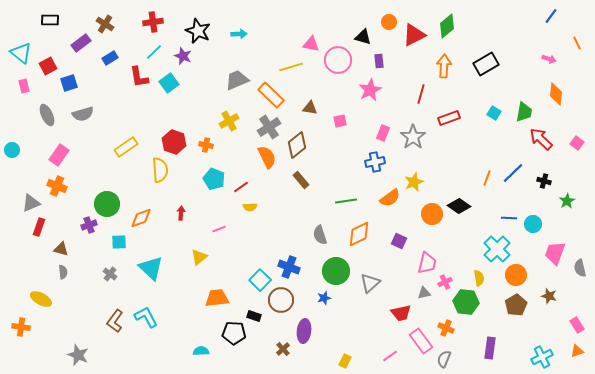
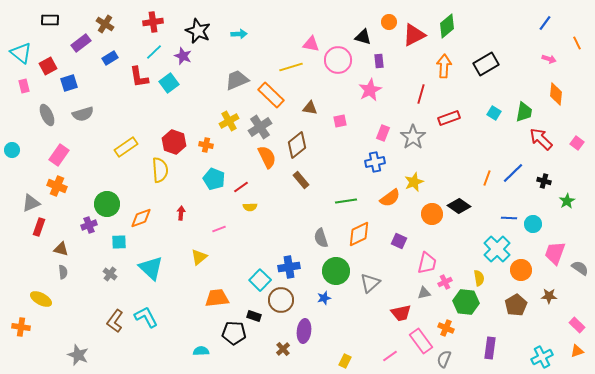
blue line at (551, 16): moved 6 px left, 7 px down
gray cross at (269, 127): moved 9 px left
gray semicircle at (320, 235): moved 1 px right, 3 px down
blue cross at (289, 267): rotated 30 degrees counterclockwise
gray semicircle at (580, 268): rotated 138 degrees clockwise
orange circle at (516, 275): moved 5 px right, 5 px up
brown star at (549, 296): rotated 14 degrees counterclockwise
pink rectangle at (577, 325): rotated 14 degrees counterclockwise
